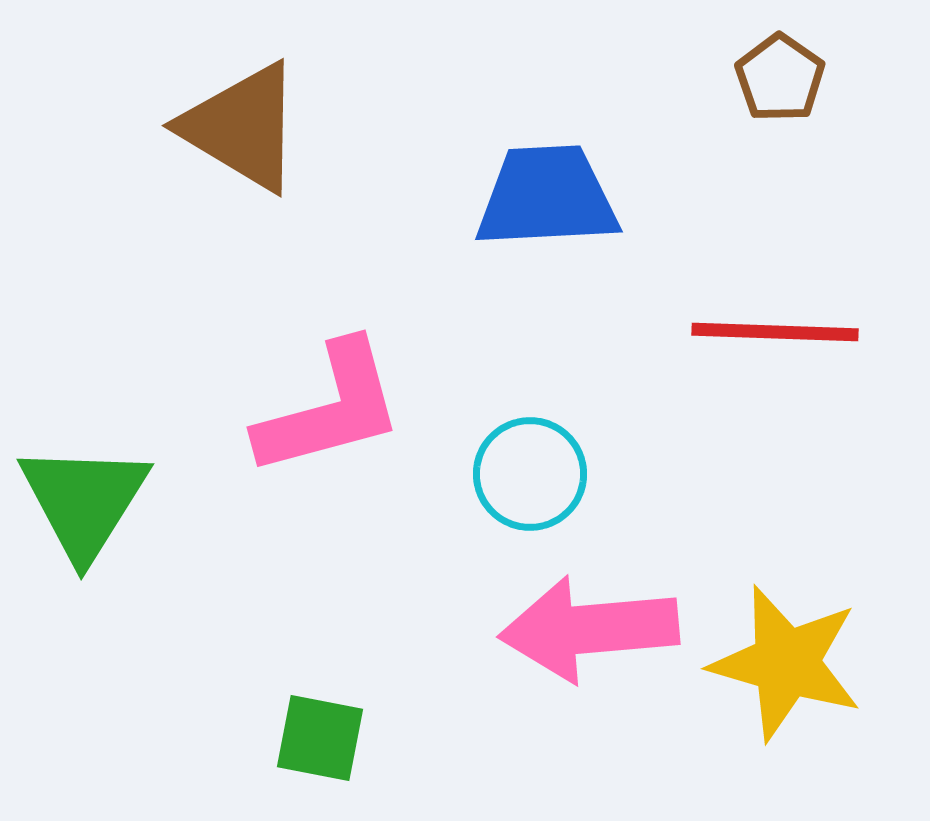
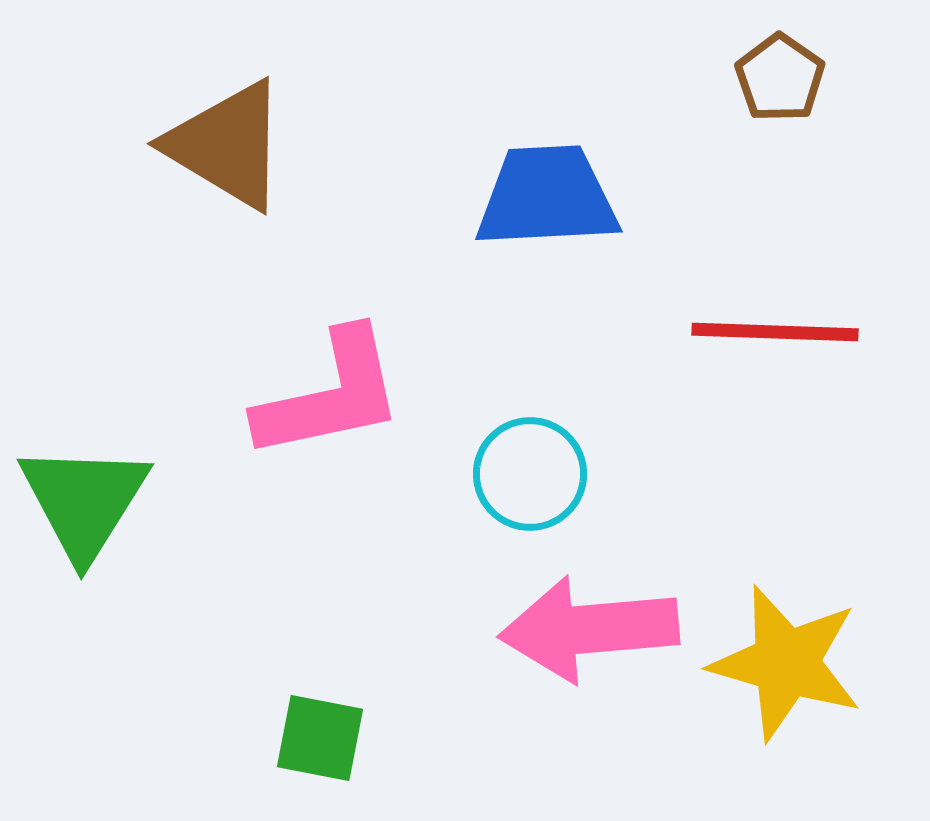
brown triangle: moved 15 px left, 18 px down
pink L-shape: moved 14 px up; rotated 3 degrees clockwise
